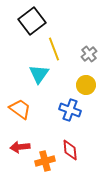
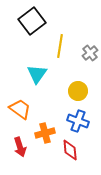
yellow line: moved 6 px right, 3 px up; rotated 30 degrees clockwise
gray cross: moved 1 px right, 1 px up
cyan triangle: moved 2 px left
yellow circle: moved 8 px left, 6 px down
blue cross: moved 8 px right, 11 px down
red arrow: rotated 102 degrees counterclockwise
orange cross: moved 28 px up
